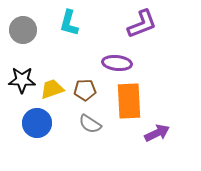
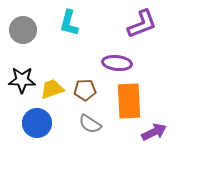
purple arrow: moved 3 px left, 1 px up
